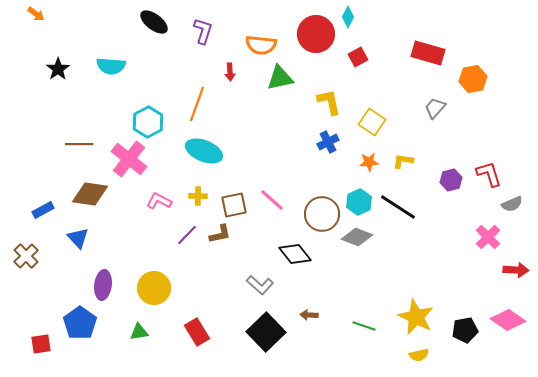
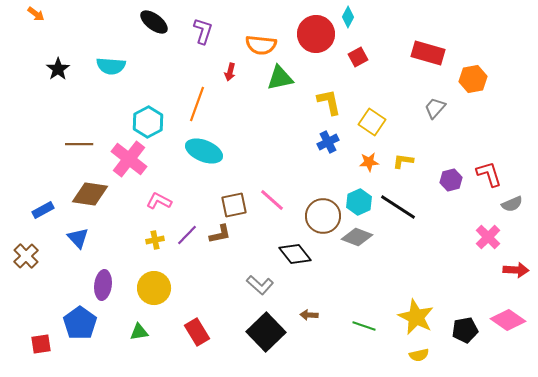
red arrow at (230, 72): rotated 18 degrees clockwise
yellow cross at (198, 196): moved 43 px left, 44 px down; rotated 12 degrees counterclockwise
brown circle at (322, 214): moved 1 px right, 2 px down
